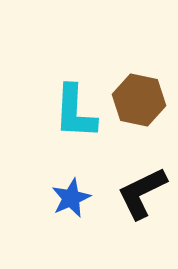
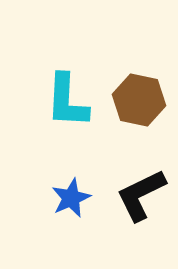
cyan L-shape: moved 8 px left, 11 px up
black L-shape: moved 1 px left, 2 px down
